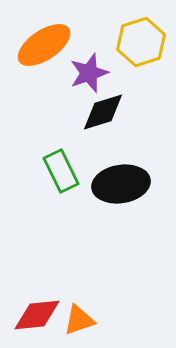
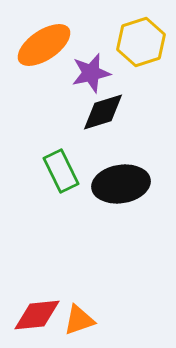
purple star: moved 2 px right; rotated 6 degrees clockwise
